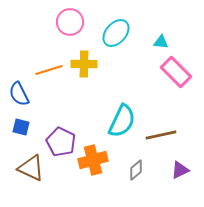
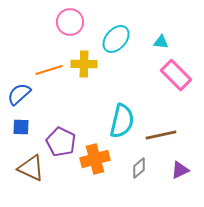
cyan ellipse: moved 6 px down
pink rectangle: moved 3 px down
blue semicircle: rotated 75 degrees clockwise
cyan semicircle: rotated 12 degrees counterclockwise
blue square: rotated 12 degrees counterclockwise
orange cross: moved 2 px right, 1 px up
gray diamond: moved 3 px right, 2 px up
